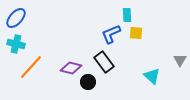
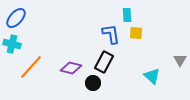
blue L-shape: rotated 105 degrees clockwise
cyan cross: moved 4 px left
black rectangle: rotated 65 degrees clockwise
black circle: moved 5 px right, 1 px down
